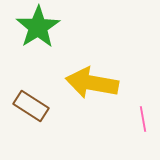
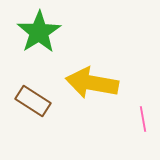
green star: moved 1 px right, 5 px down
brown rectangle: moved 2 px right, 5 px up
